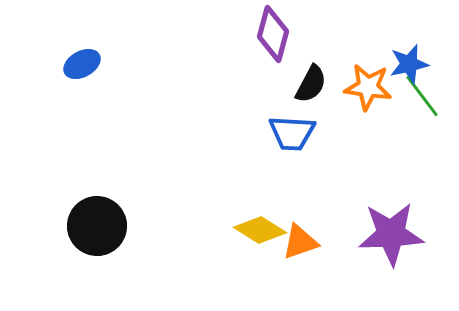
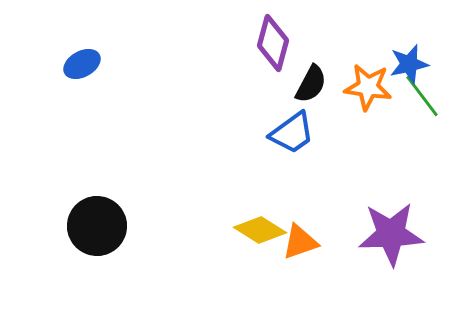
purple diamond: moved 9 px down
blue trapezoid: rotated 39 degrees counterclockwise
